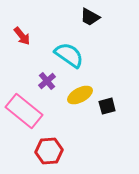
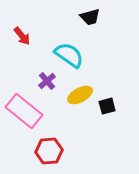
black trapezoid: rotated 45 degrees counterclockwise
